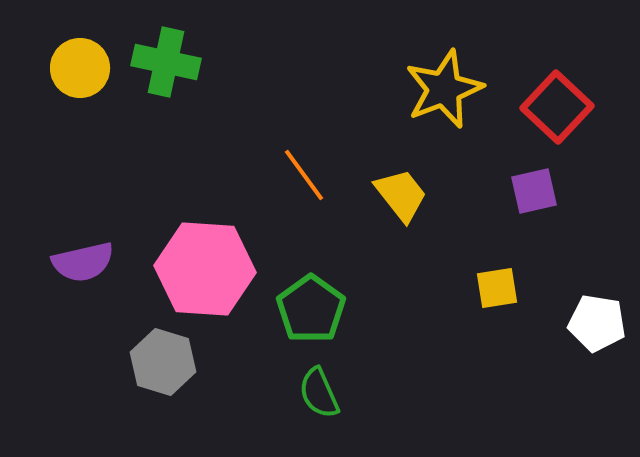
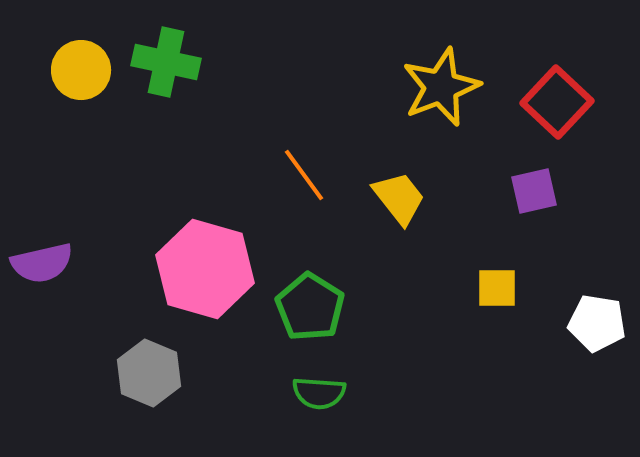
yellow circle: moved 1 px right, 2 px down
yellow star: moved 3 px left, 2 px up
red square: moved 5 px up
yellow trapezoid: moved 2 px left, 3 px down
purple semicircle: moved 41 px left, 1 px down
pink hexagon: rotated 12 degrees clockwise
yellow square: rotated 9 degrees clockwise
green pentagon: moved 1 px left, 2 px up; rotated 4 degrees counterclockwise
gray hexagon: moved 14 px left, 11 px down; rotated 6 degrees clockwise
green semicircle: rotated 62 degrees counterclockwise
